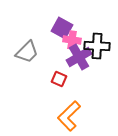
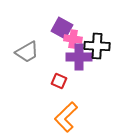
pink cross: moved 1 px right, 1 px up
gray trapezoid: rotated 15 degrees clockwise
purple cross: rotated 30 degrees clockwise
red square: moved 2 px down
orange L-shape: moved 3 px left, 1 px down
